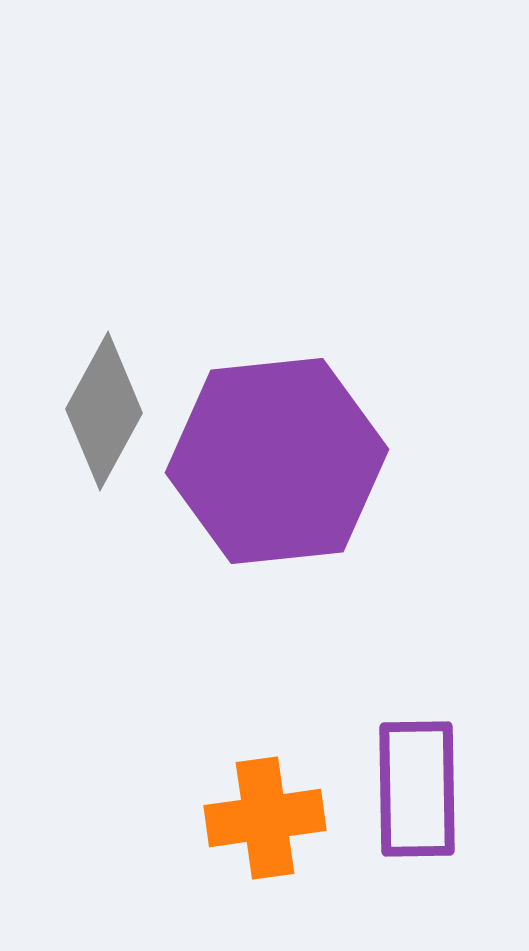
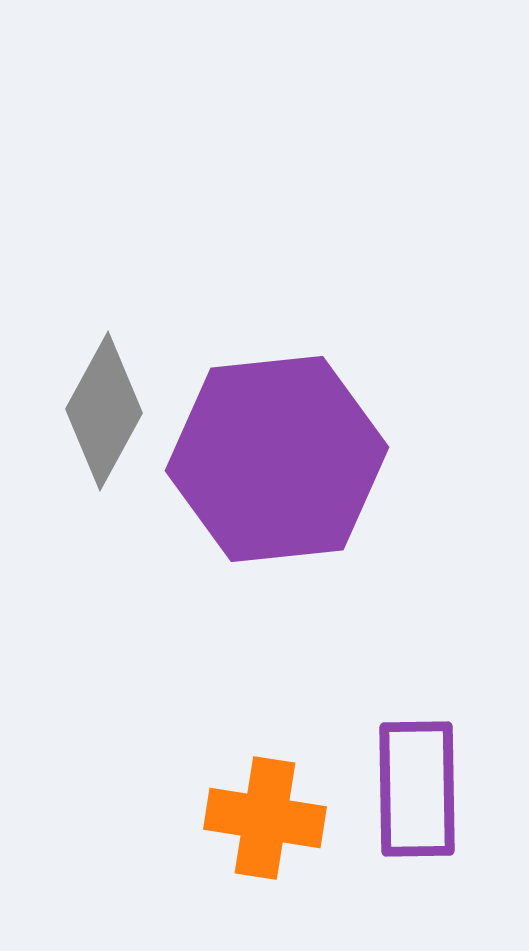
purple hexagon: moved 2 px up
orange cross: rotated 17 degrees clockwise
